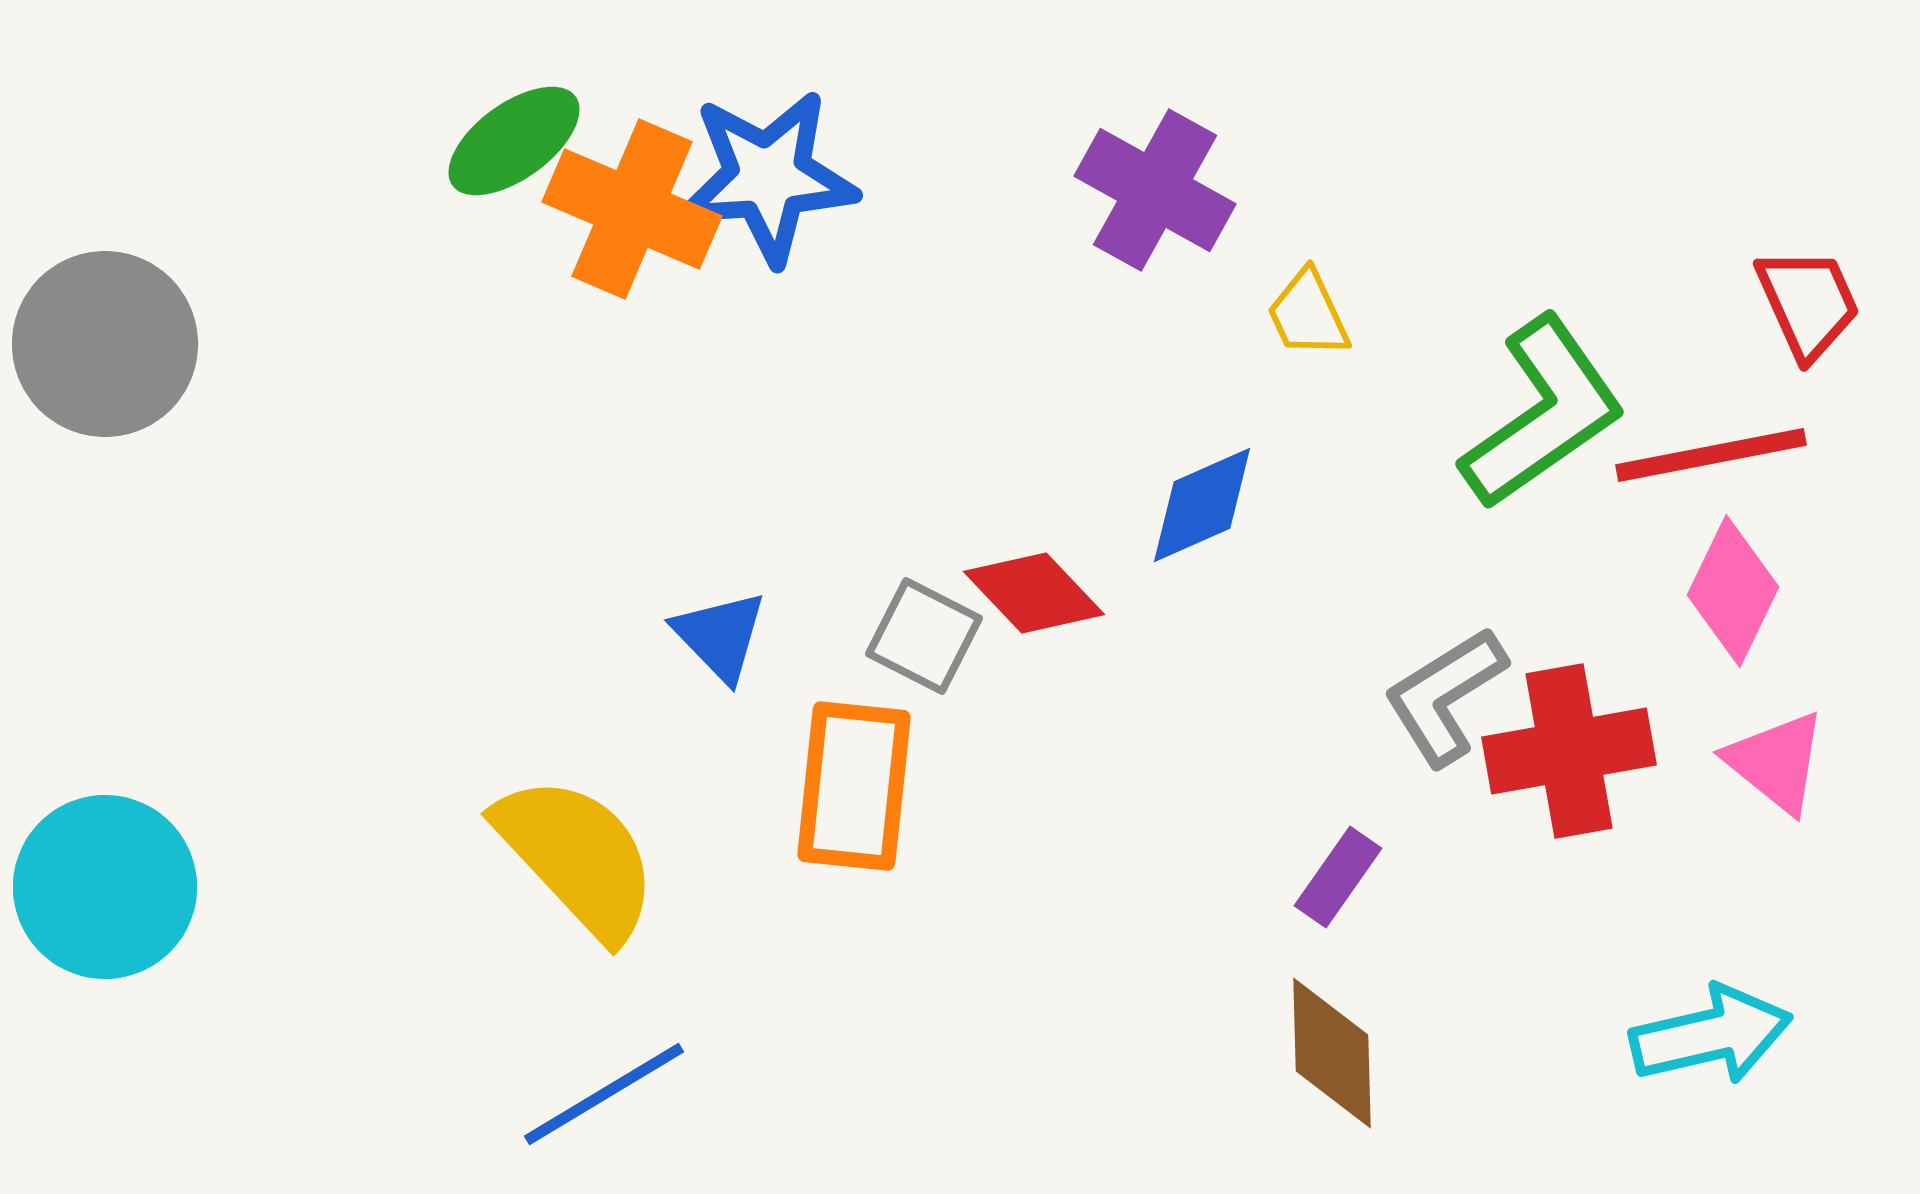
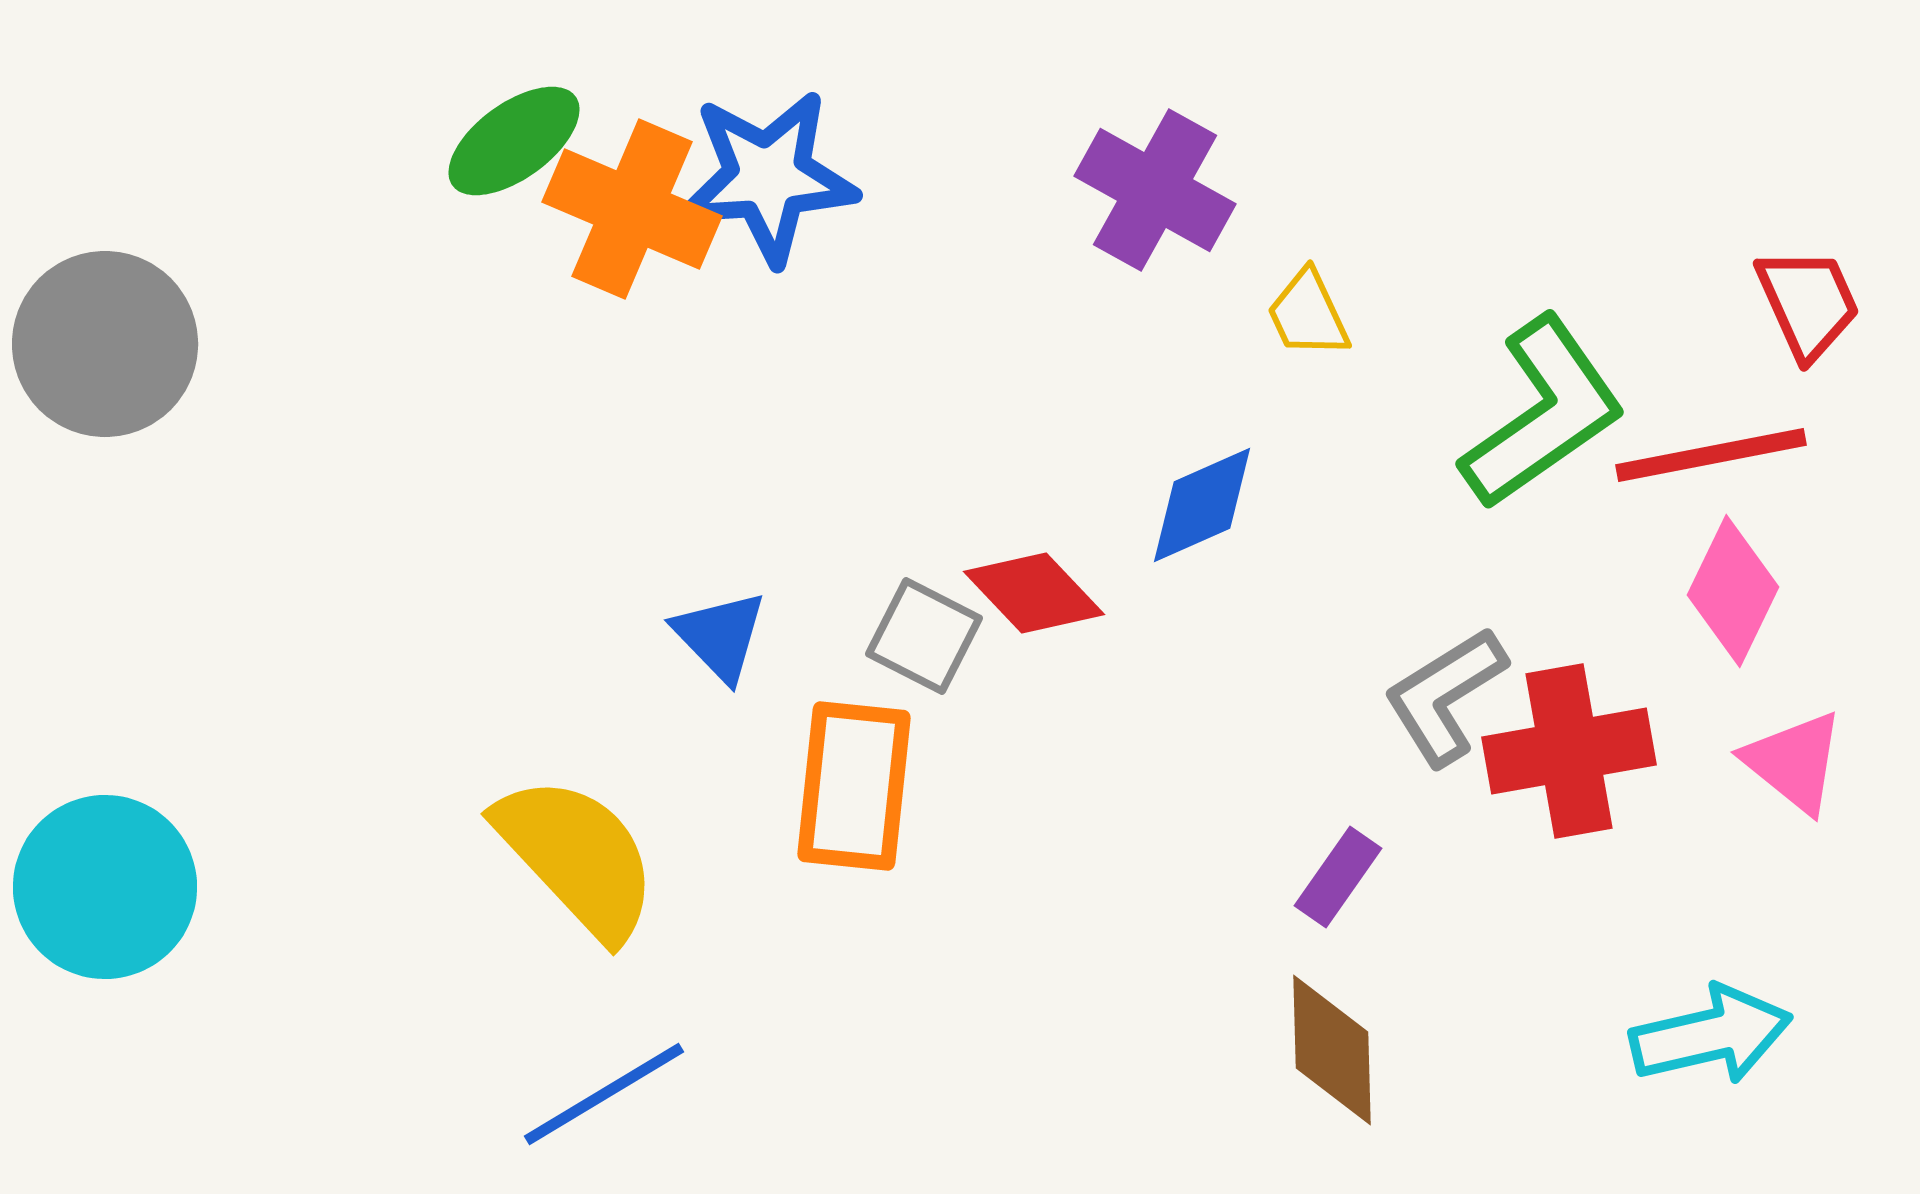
pink triangle: moved 18 px right
brown diamond: moved 3 px up
